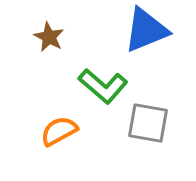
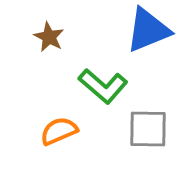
blue triangle: moved 2 px right
gray square: moved 6 px down; rotated 9 degrees counterclockwise
orange semicircle: rotated 6 degrees clockwise
